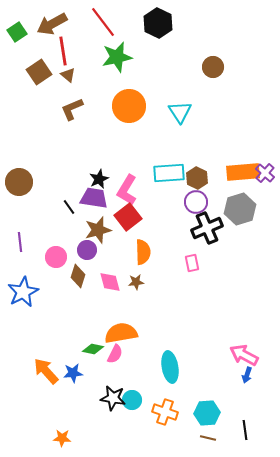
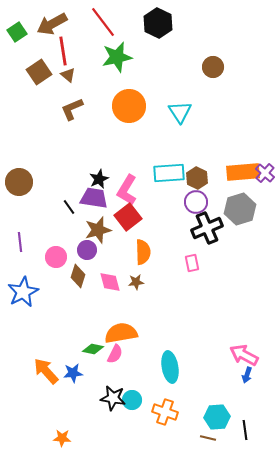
cyan hexagon at (207, 413): moved 10 px right, 4 px down
